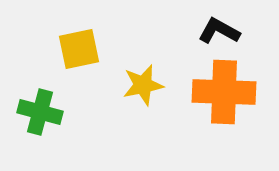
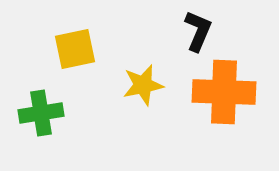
black L-shape: moved 21 px left; rotated 84 degrees clockwise
yellow square: moved 4 px left
green cross: moved 1 px right, 1 px down; rotated 24 degrees counterclockwise
